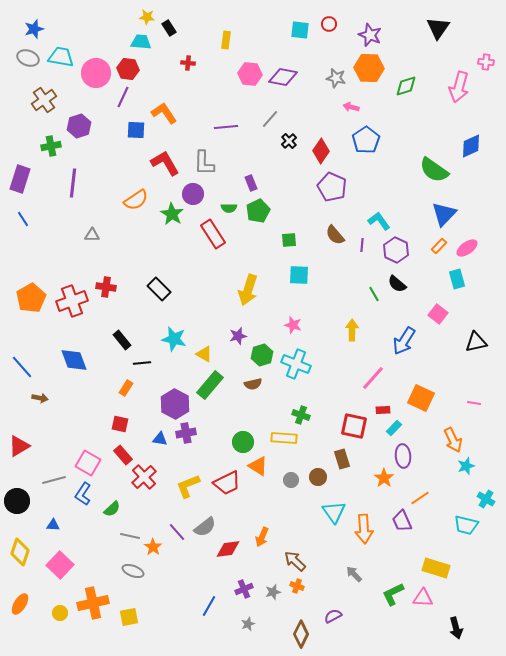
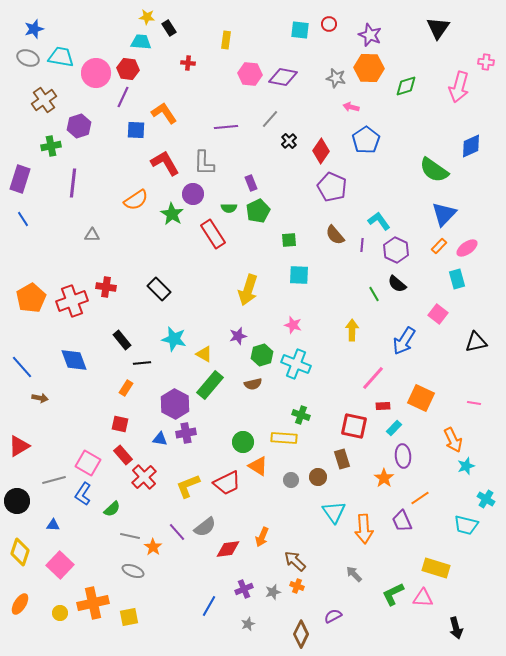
red rectangle at (383, 410): moved 4 px up
